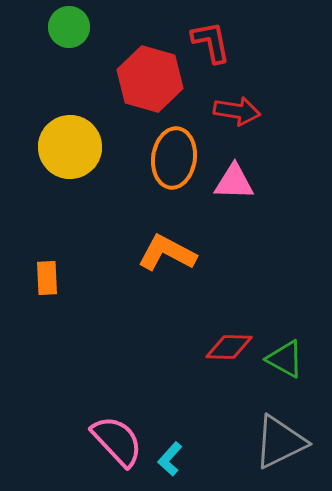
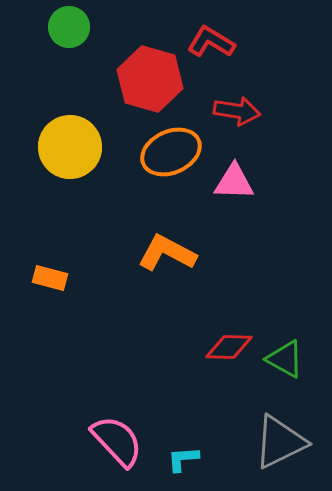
red L-shape: rotated 48 degrees counterclockwise
orange ellipse: moved 3 px left, 6 px up; rotated 58 degrees clockwise
orange rectangle: moved 3 px right; rotated 72 degrees counterclockwise
cyan L-shape: moved 13 px right; rotated 44 degrees clockwise
